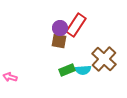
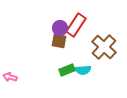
brown cross: moved 12 px up
